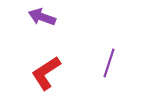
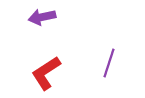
purple arrow: rotated 32 degrees counterclockwise
